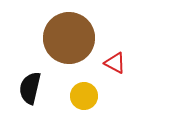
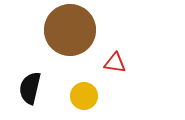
brown circle: moved 1 px right, 8 px up
red triangle: rotated 20 degrees counterclockwise
